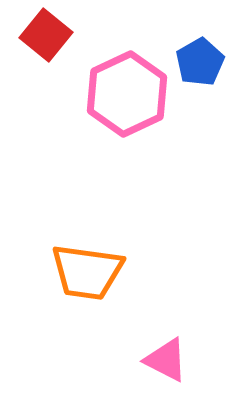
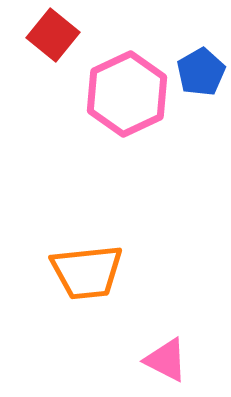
red square: moved 7 px right
blue pentagon: moved 1 px right, 10 px down
orange trapezoid: rotated 14 degrees counterclockwise
